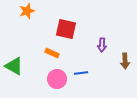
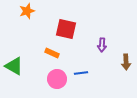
brown arrow: moved 1 px right, 1 px down
